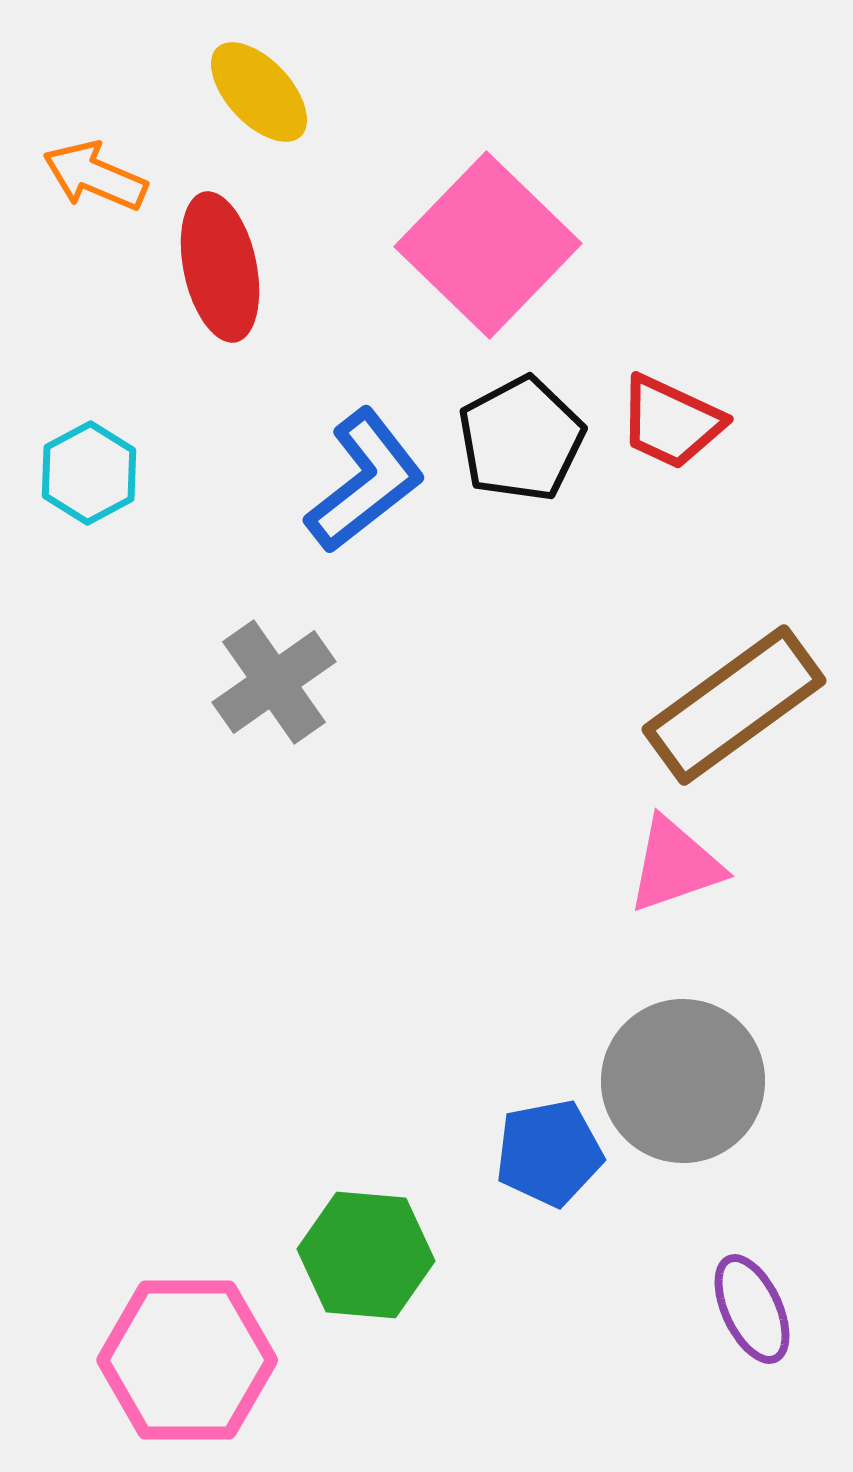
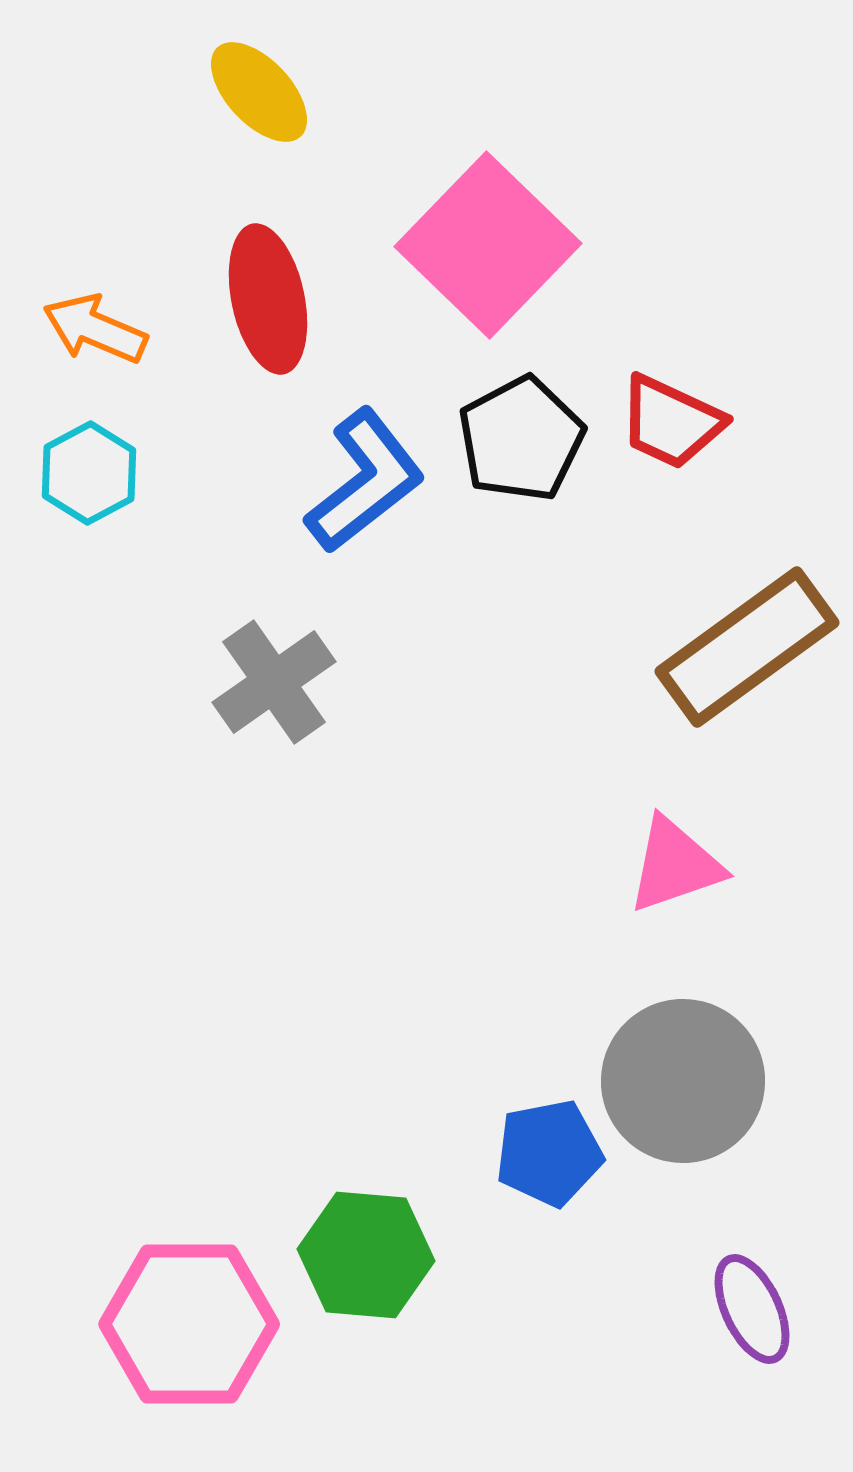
orange arrow: moved 153 px down
red ellipse: moved 48 px right, 32 px down
brown rectangle: moved 13 px right, 58 px up
pink hexagon: moved 2 px right, 36 px up
